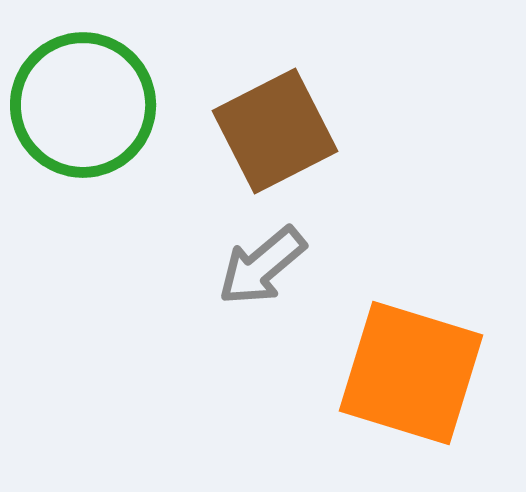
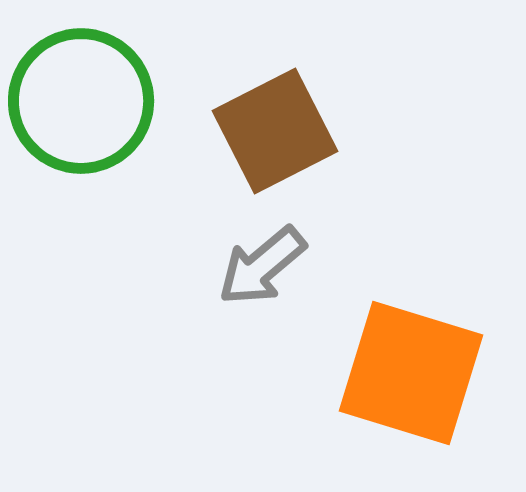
green circle: moved 2 px left, 4 px up
